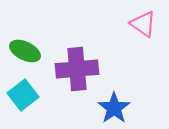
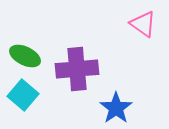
green ellipse: moved 5 px down
cyan square: rotated 12 degrees counterclockwise
blue star: moved 2 px right
